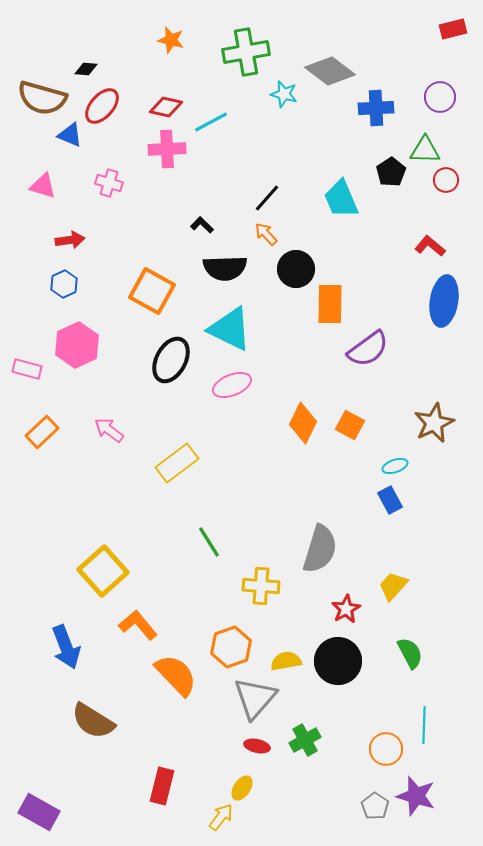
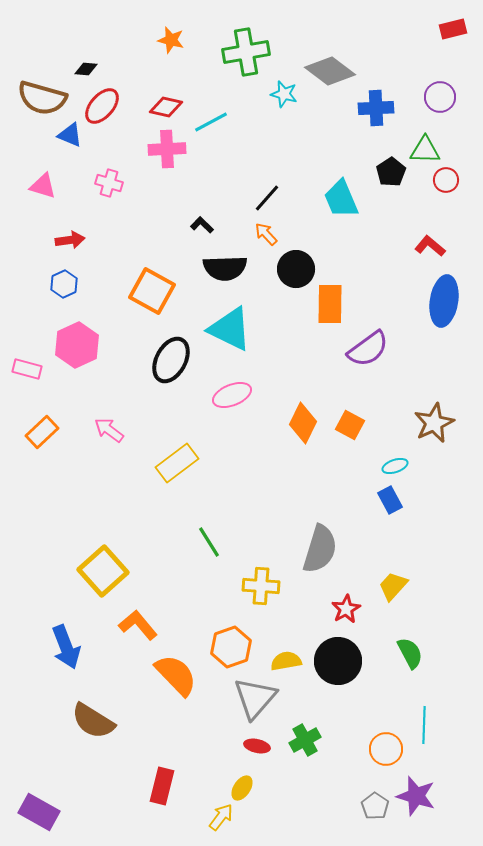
pink ellipse at (232, 385): moved 10 px down
